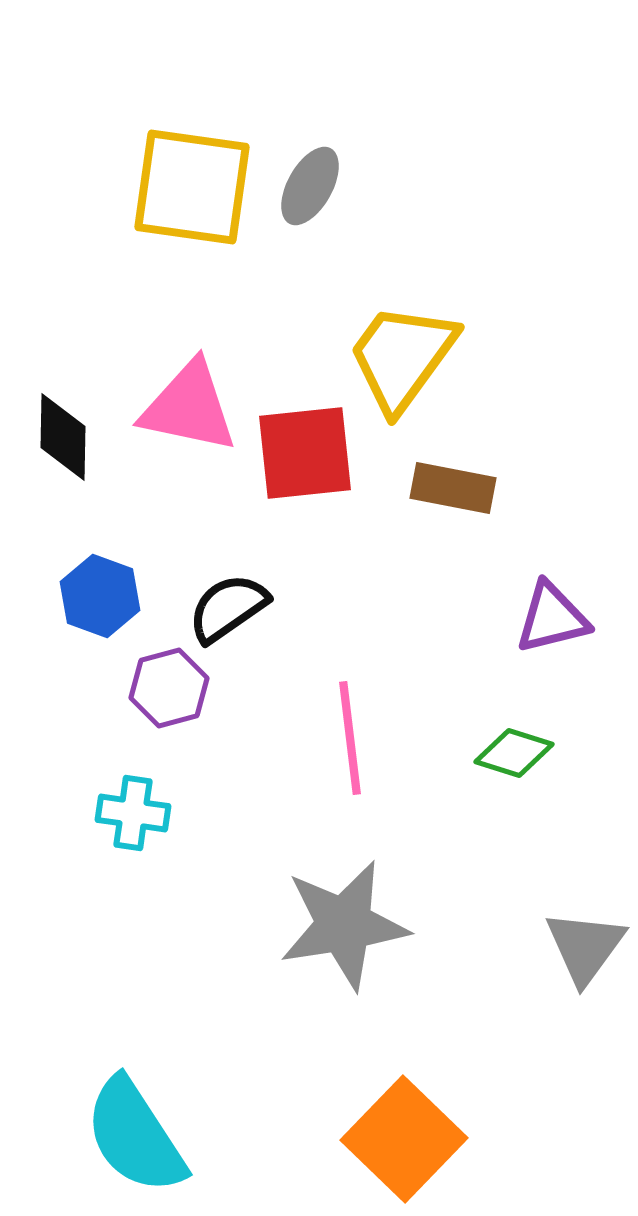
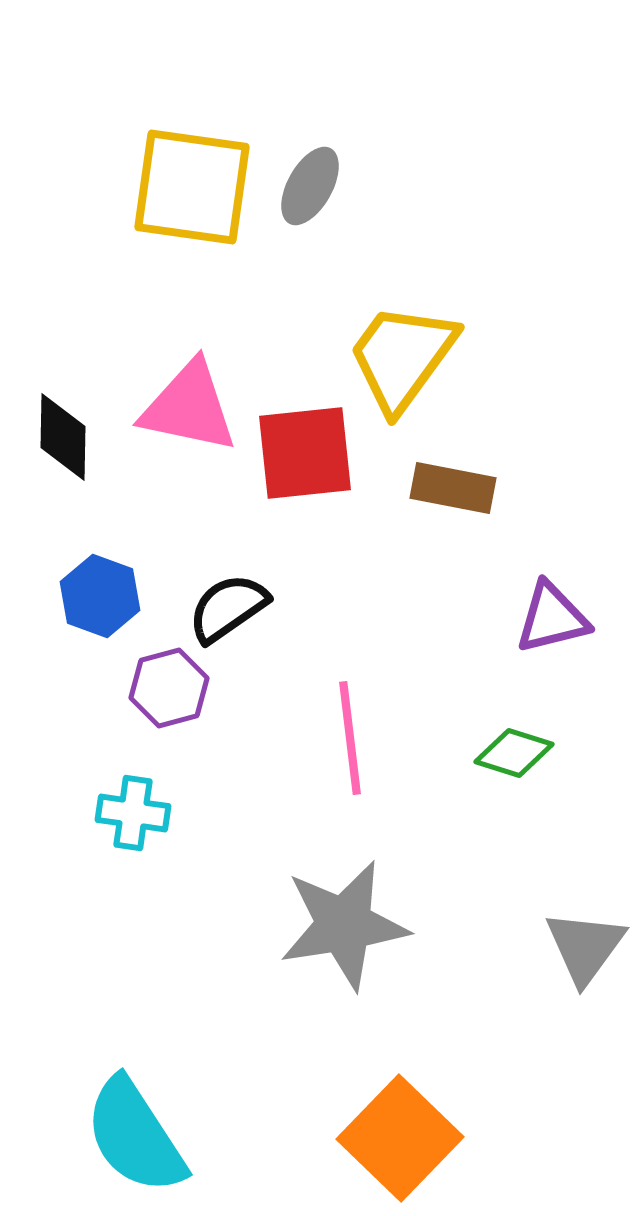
orange square: moved 4 px left, 1 px up
